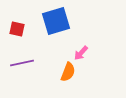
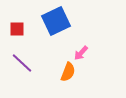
blue square: rotated 8 degrees counterclockwise
red square: rotated 14 degrees counterclockwise
purple line: rotated 55 degrees clockwise
